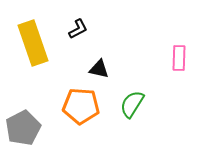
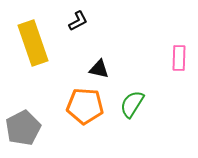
black L-shape: moved 8 px up
orange pentagon: moved 4 px right
